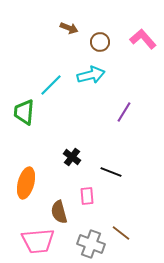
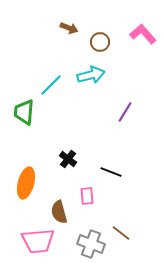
pink L-shape: moved 5 px up
purple line: moved 1 px right
black cross: moved 4 px left, 2 px down
